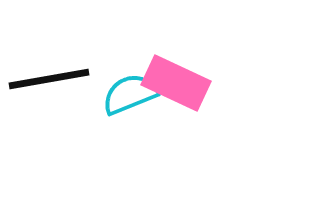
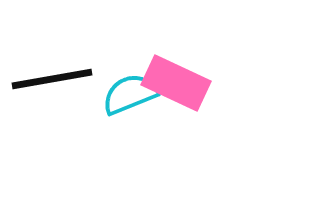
black line: moved 3 px right
